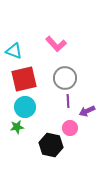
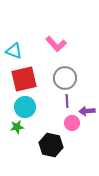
purple line: moved 1 px left
purple arrow: rotated 21 degrees clockwise
pink circle: moved 2 px right, 5 px up
